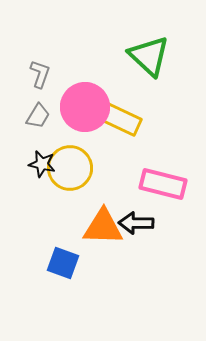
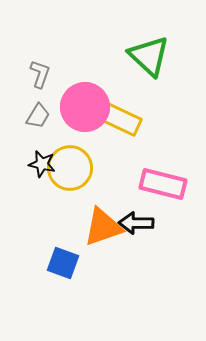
orange triangle: rotated 21 degrees counterclockwise
